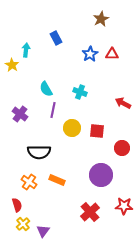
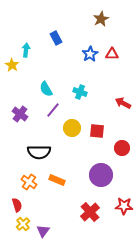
purple line: rotated 28 degrees clockwise
